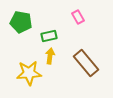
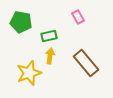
yellow star: rotated 15 degrees counterclockwise
